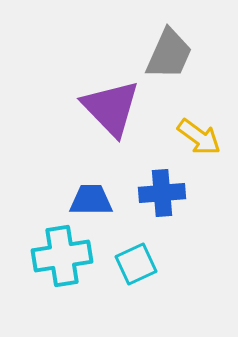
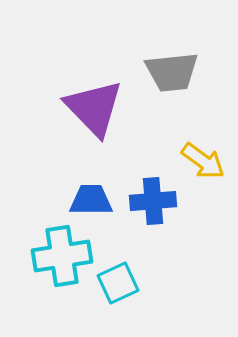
gray trapezoid: moved 3 px right, 18 px down; rotated 60 degrees clockwise
purple triangle: moved 17 px left
yellow arrow: moved 4 px right, 24 px down
blue cross: moved 9 px left, 8 px down
cyan square: moved 18 px left, 19 px down
